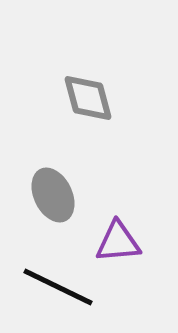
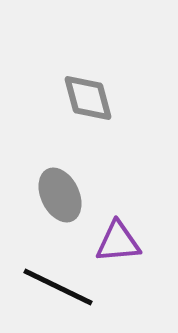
gray ellipse: moved 7 px right
